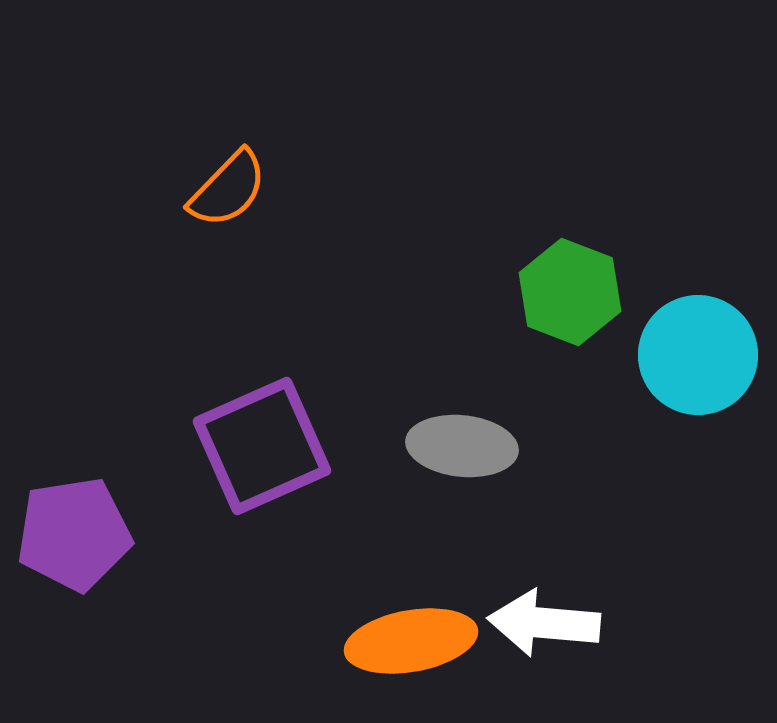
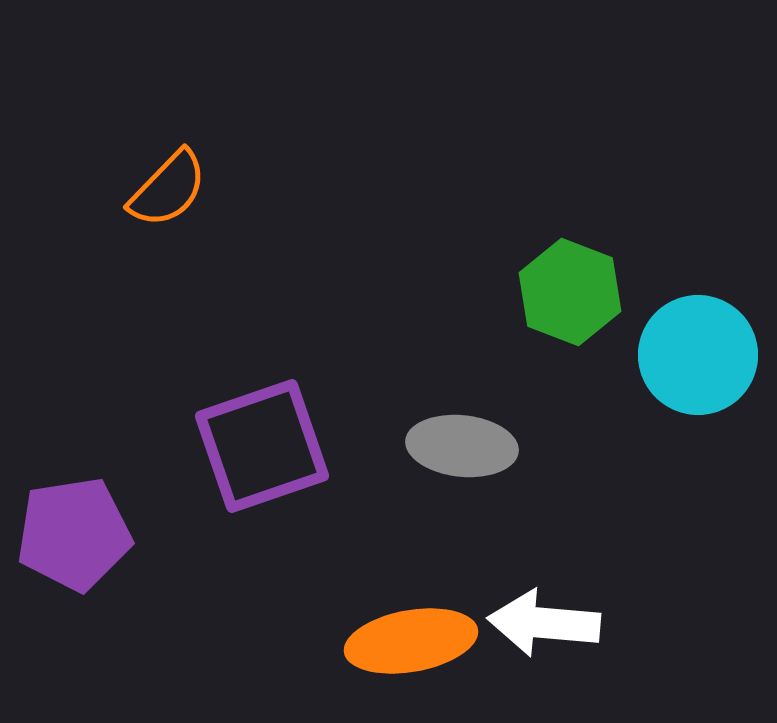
orange semicircle: moved 60 px left
purple square: rotated 5 degrees clockwise
